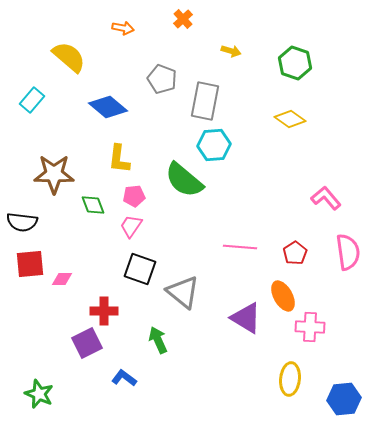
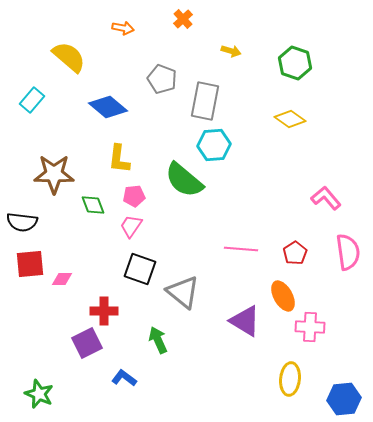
pink line: moved 1 px right, 2 px down
purple triangle: moved 1 px left, 3 px down
